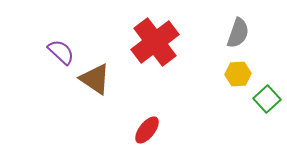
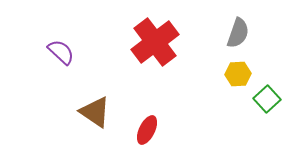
brown triangle: moved 33 px down
red ellipse: rotated 12 degrees counterclockwise
